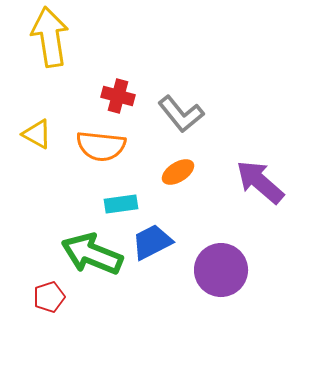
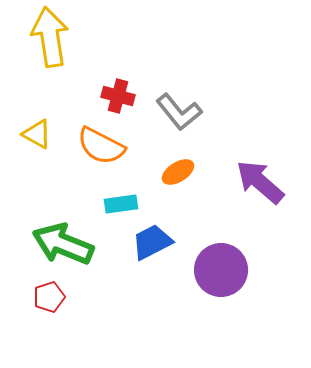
gray L-shape: moved 2 px left, 2 px up
orange semicircle: rotated 21 degrees clockwise
green arrow: moved 29 px left, 10 px up
